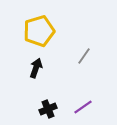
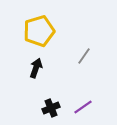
black cross: moved 3 px right, 1 px up
